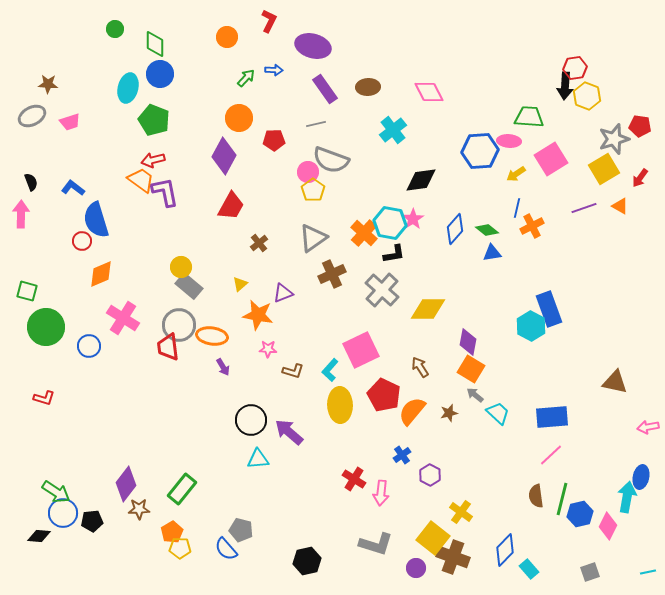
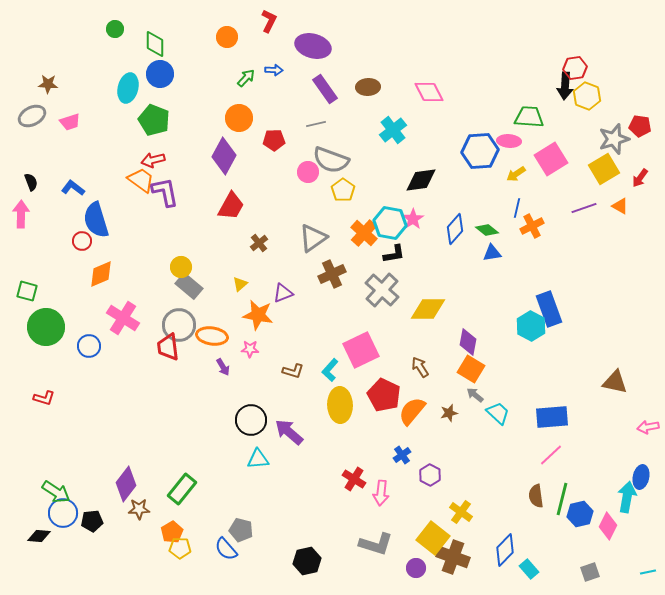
yellow pentagon at (313, 190): moved 30 px right
pink star at (268, 349): moved 18 px left
